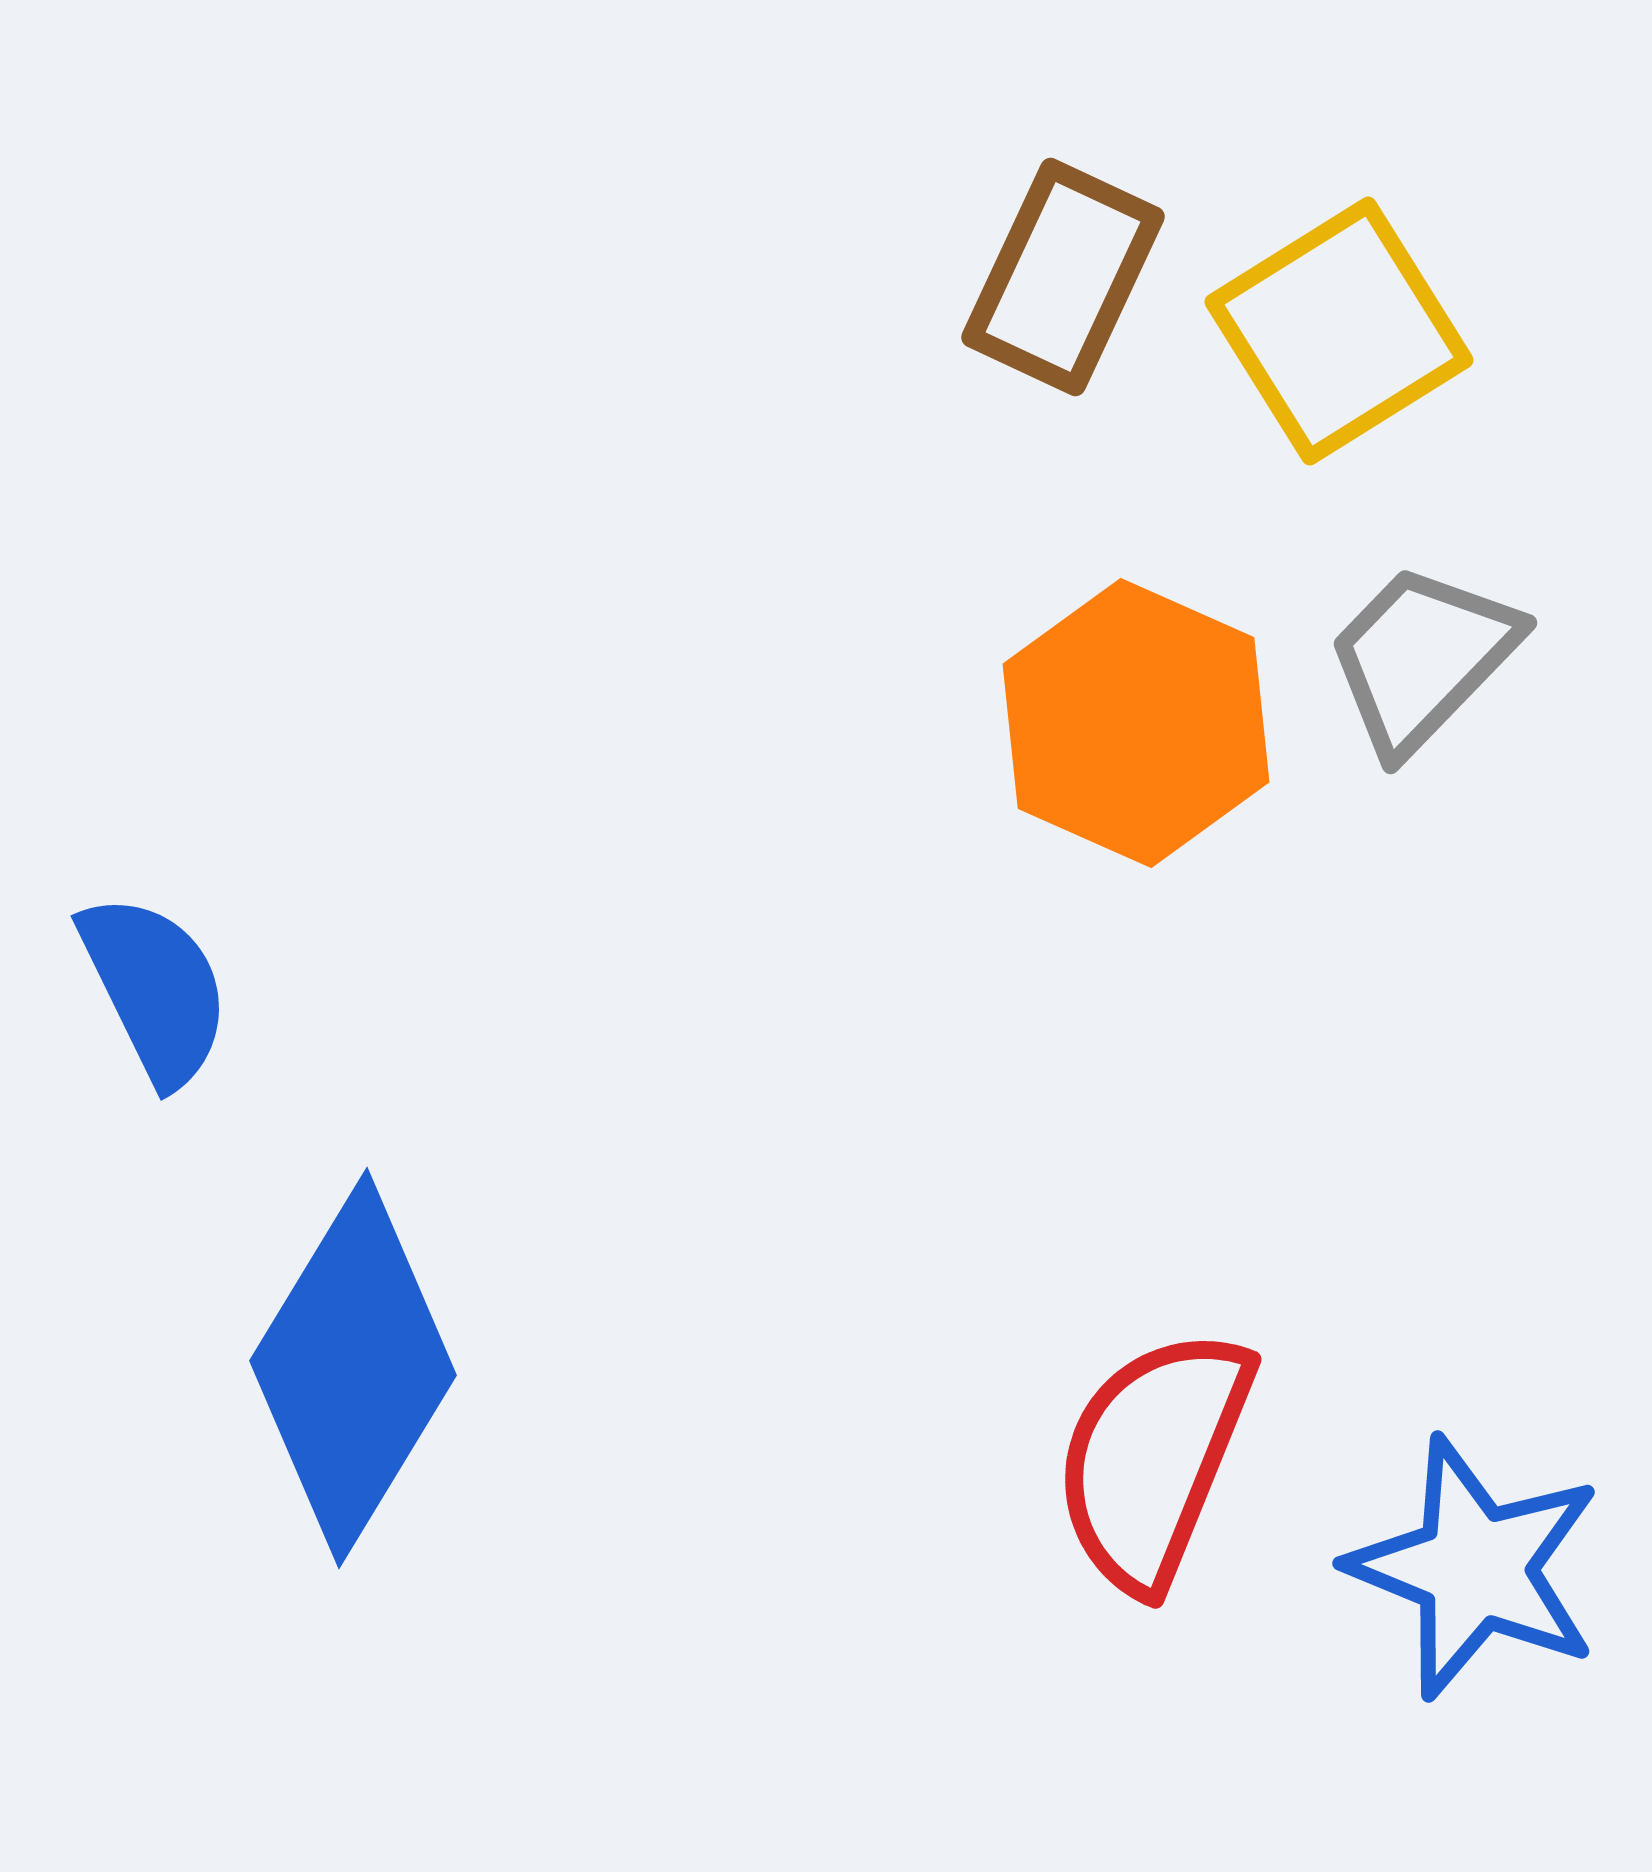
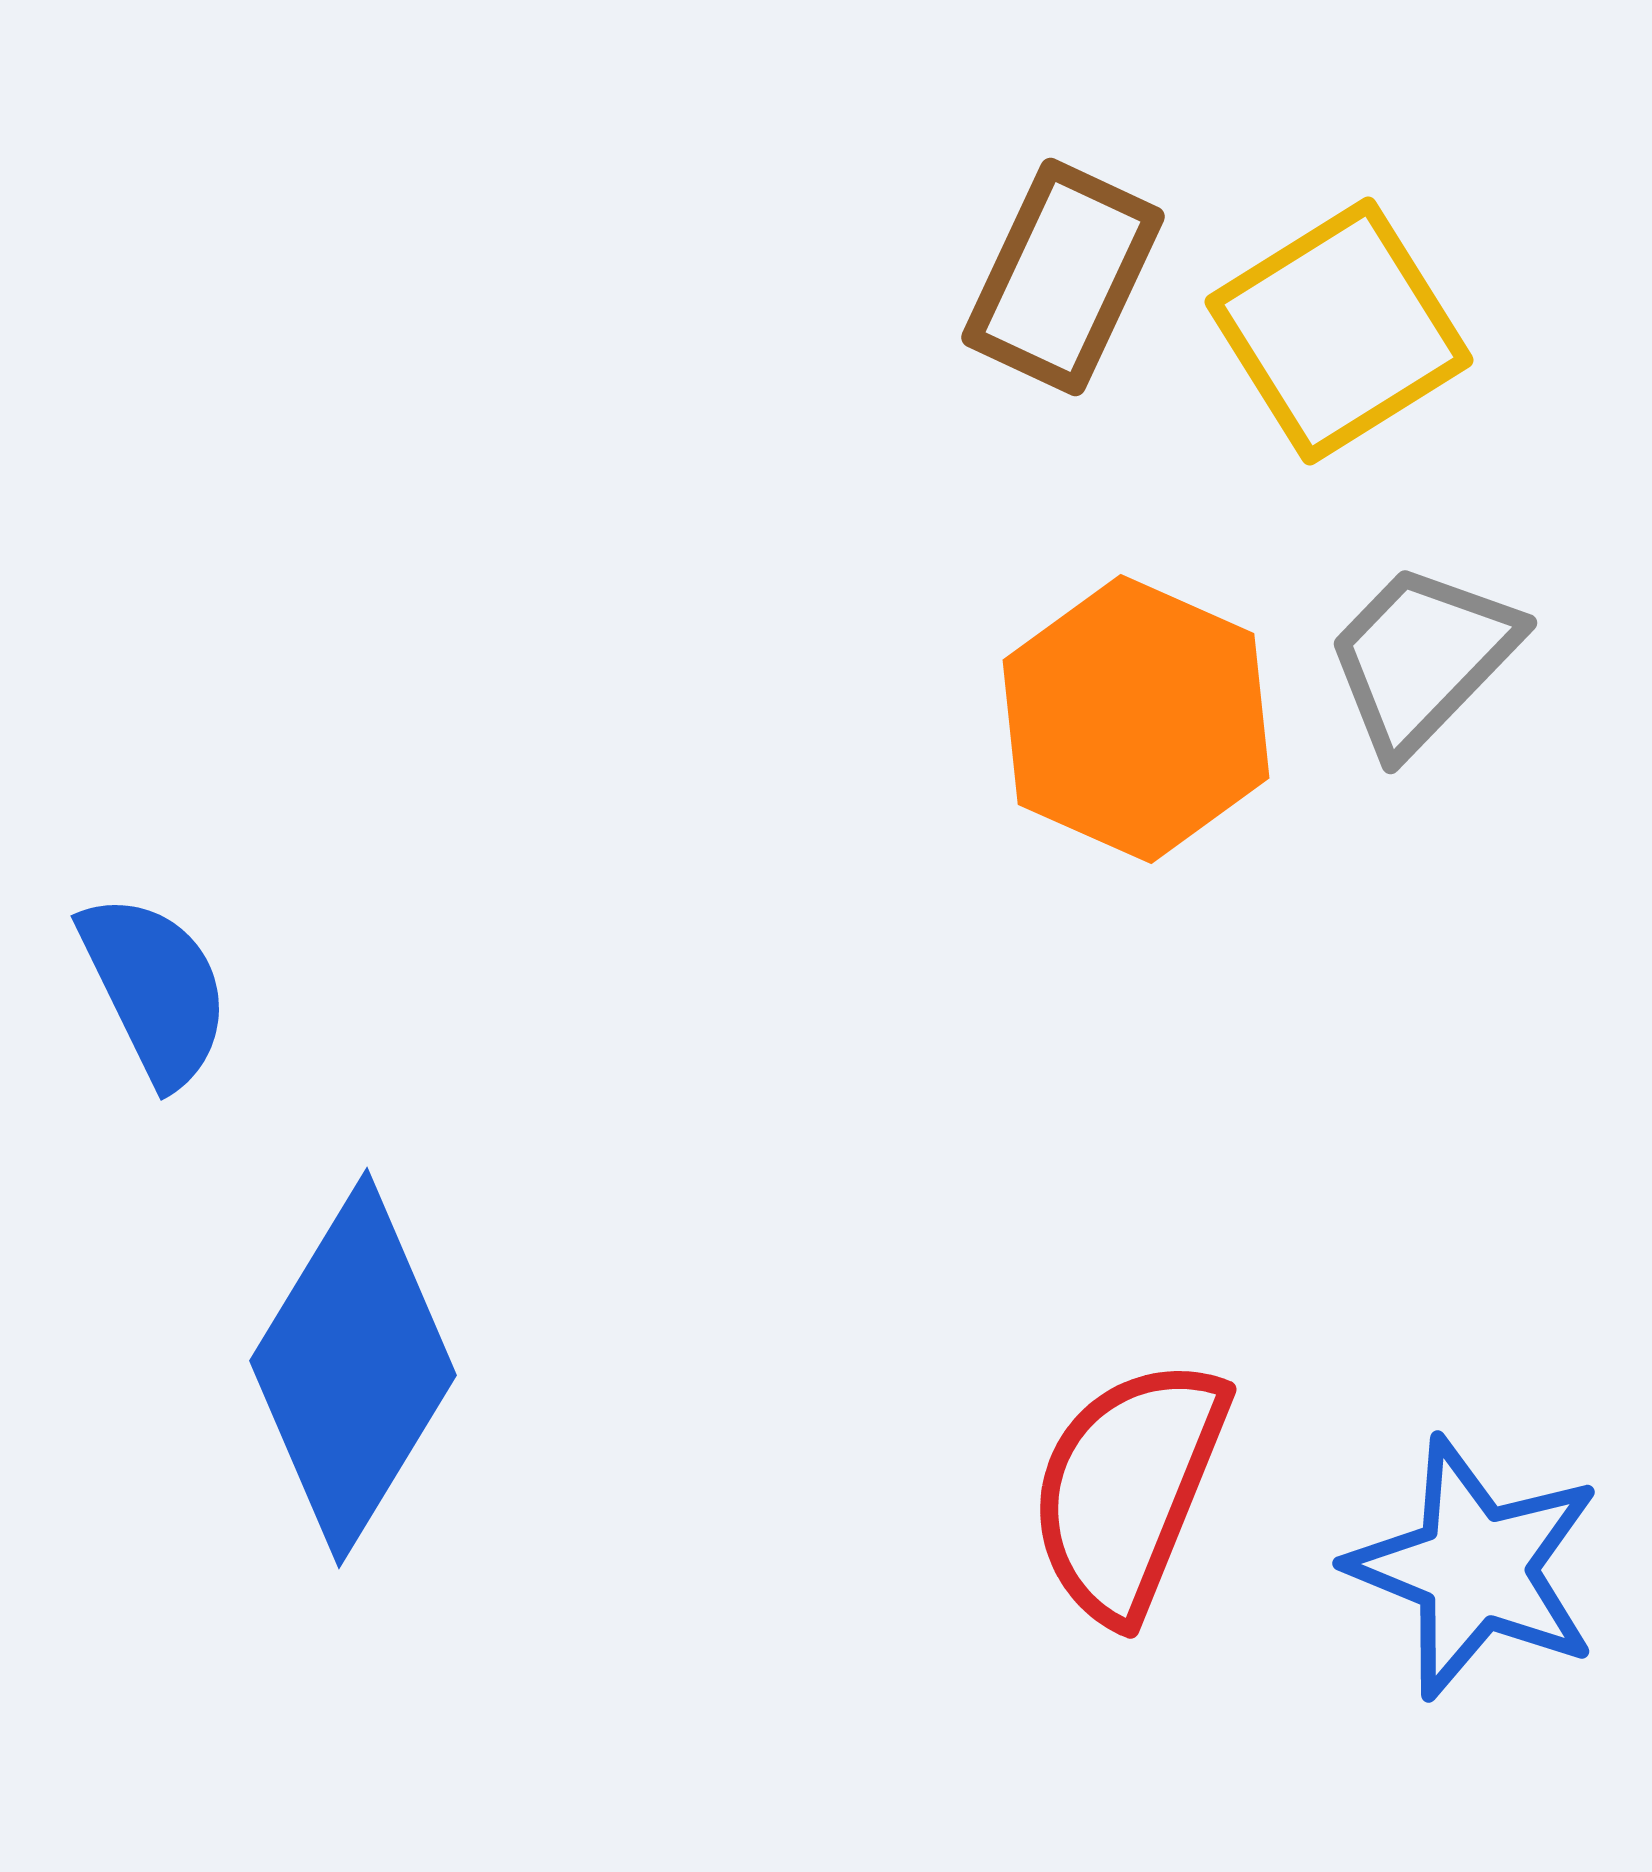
orange hexagon: moved 4 px up
red semicircle: moved 25 px left, 30 px down
